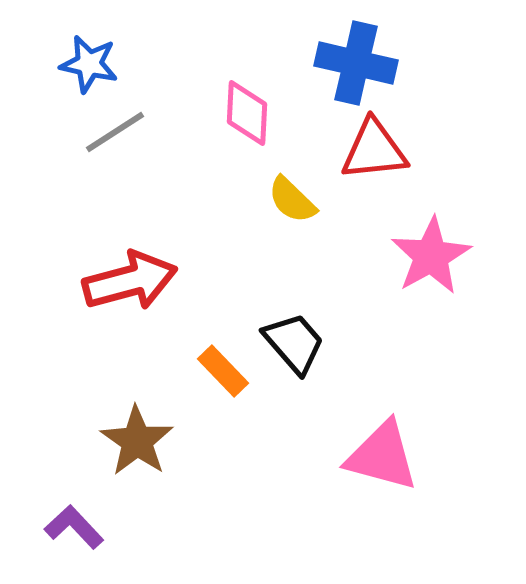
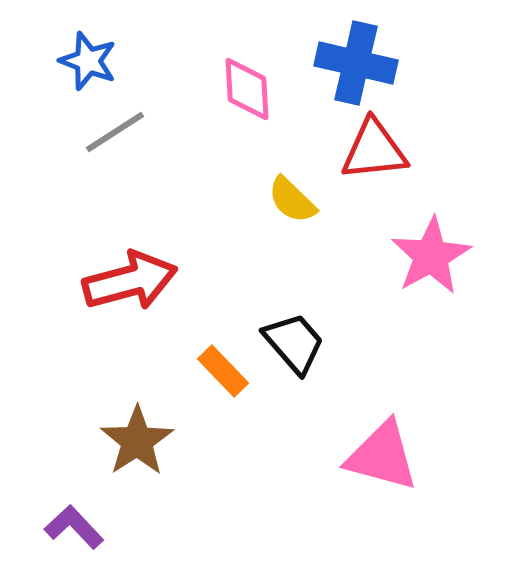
blue star: moved 1 px left, 3 px up; rotated 8 degrees clockwise
pink diamond: moved 24 px up; rotated 6 degrees counterclockwise
brown star: rotated 4 degrees clockwise
